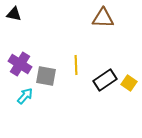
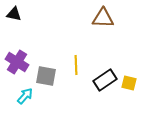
purple cross: moved 3 px left, 2 px up
yellow square: rotated 21 degrees counterclockwise
